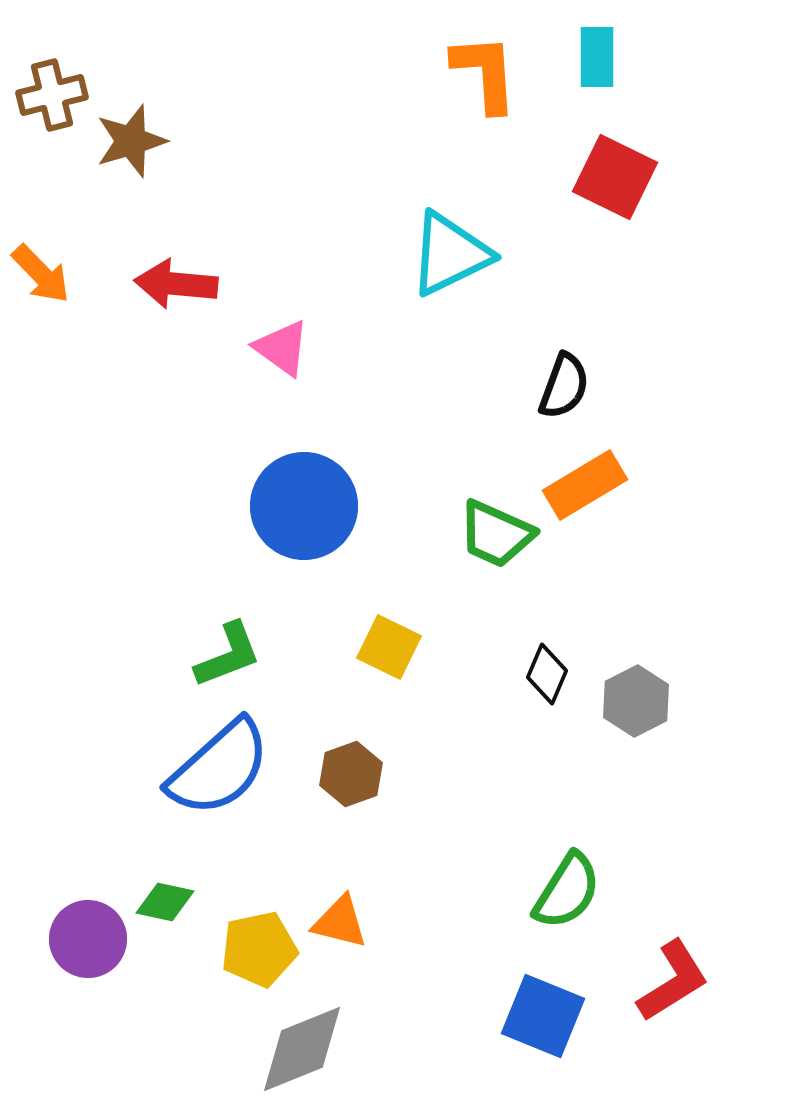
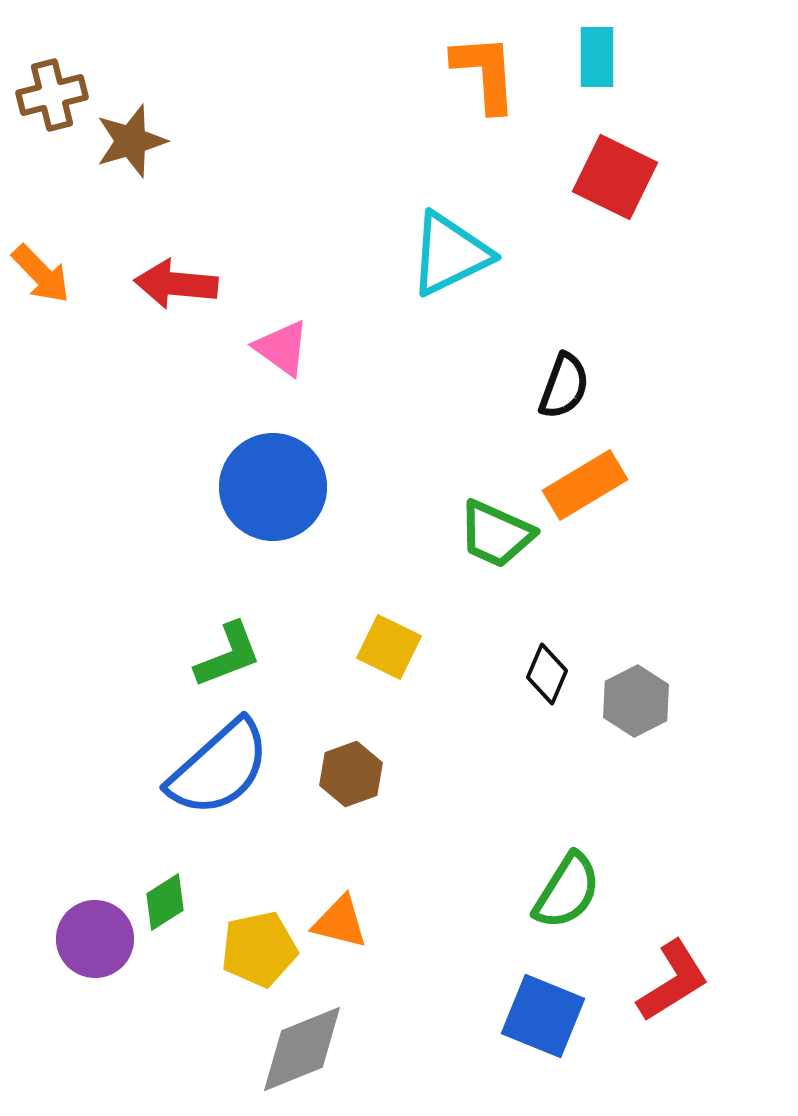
blue circle: moved 31 px left, 19 px up
green diamond: rotated 44 degrees counterclockwise
purple circle: moved 7 px right
